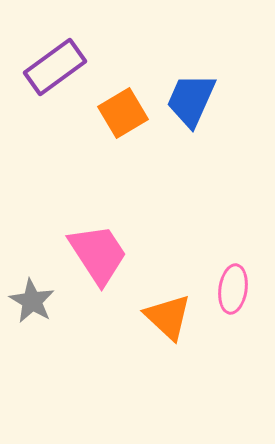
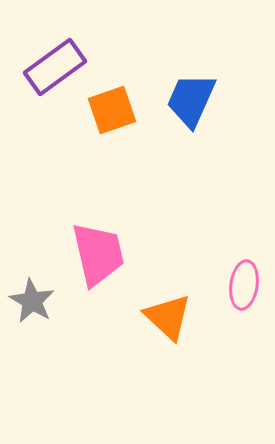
orange square: moved 11 px left, 3 px up; rotated 12 degrees clockwise
pink trapezoid: rotated 20 degrees clockwise
pink ellipse: moved 11 px right, 4 px up
